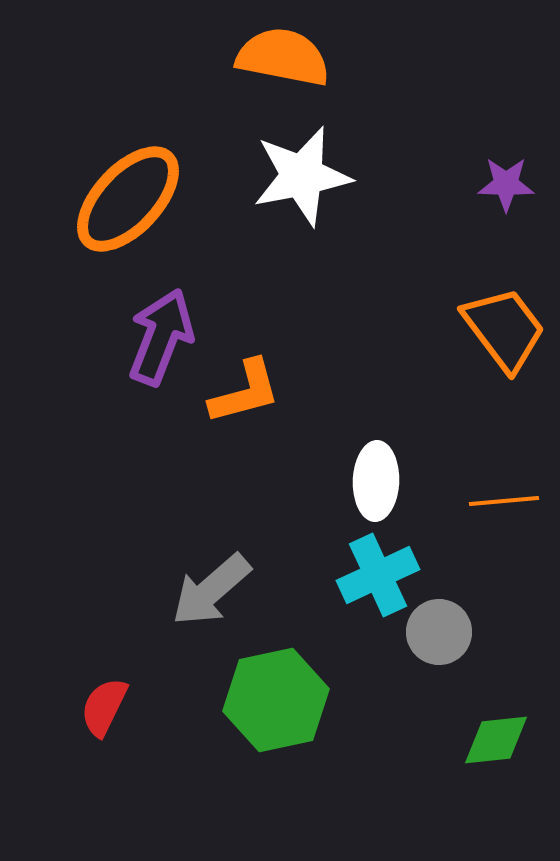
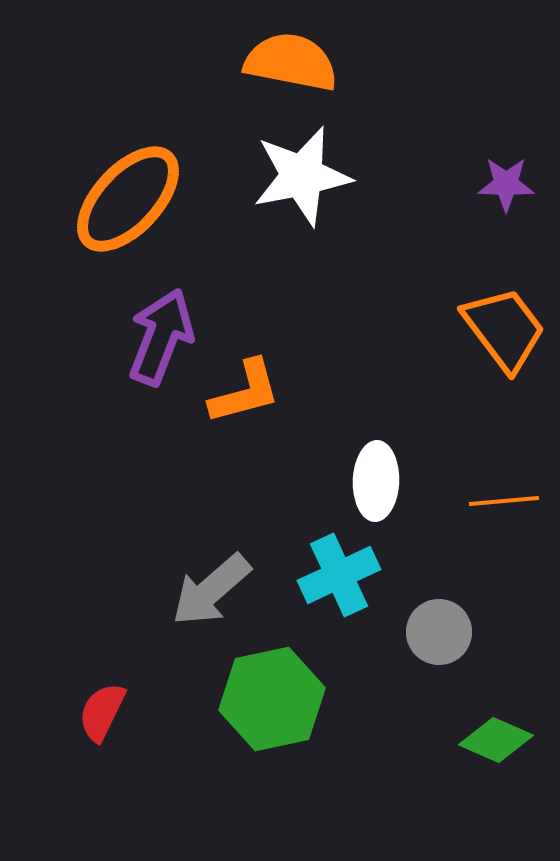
orange semicircle: moved 8 px right, 5 px down
cyan cross: moved 39 px left
green hexagon: moved 4 px left, 1 px up
red semicircle: moved 2 px left, 5 px down
green diamond: rotated 30 degrees clockwise
